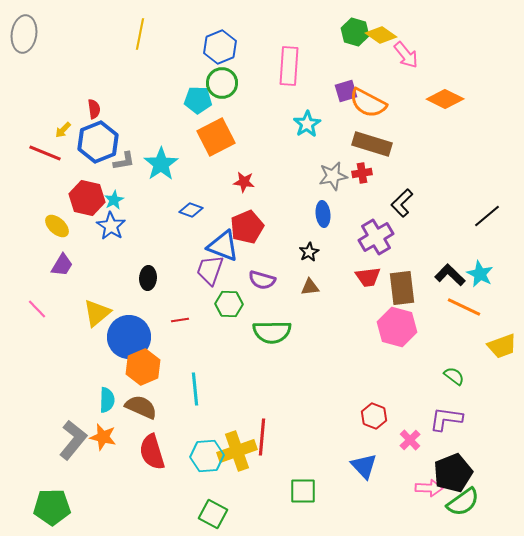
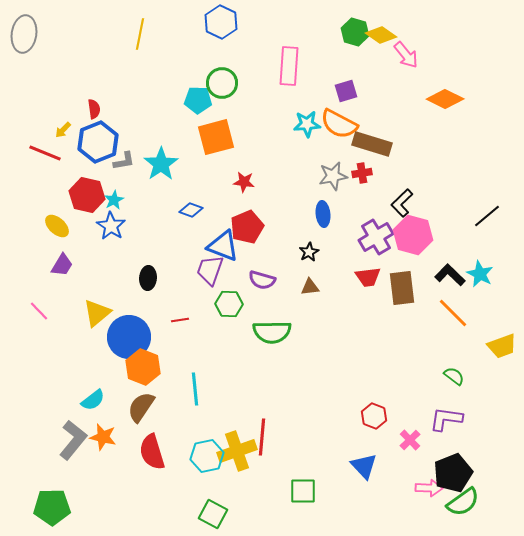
blue hexagon at (220, 47): moved 1 px right, 25 px up; rotated 12 degrees counterclockwise
orange semicircle at (368, 103): moved 29 px left, 21 px down
cyan star at (307, 124): rotated 28 degrees clockwise
orange square at (216, 137): rotated 12 degrees clockwise
red hexagon at (87, 198): moved 3 px up
orange line at (464, 307): moved 11 px left, 6 px down; rotated 20 degrees clockwise
pink line at (37, 309): moved 2 px right, 2 px down
pink hexagon at (397, 327): moved 16 px right, 92 px up
orange hexagon at (143, 367): rotated 16 degrees counterclockwise
cyan semicircle at (107, 400): moved 14 px left; rotated 50 degrees clockwise
brown semicircle at (141, 407): rotated 80 degrees counterclockwise
cyan hexagon at (207, 456): rotated 8 degrees counterclockwise
